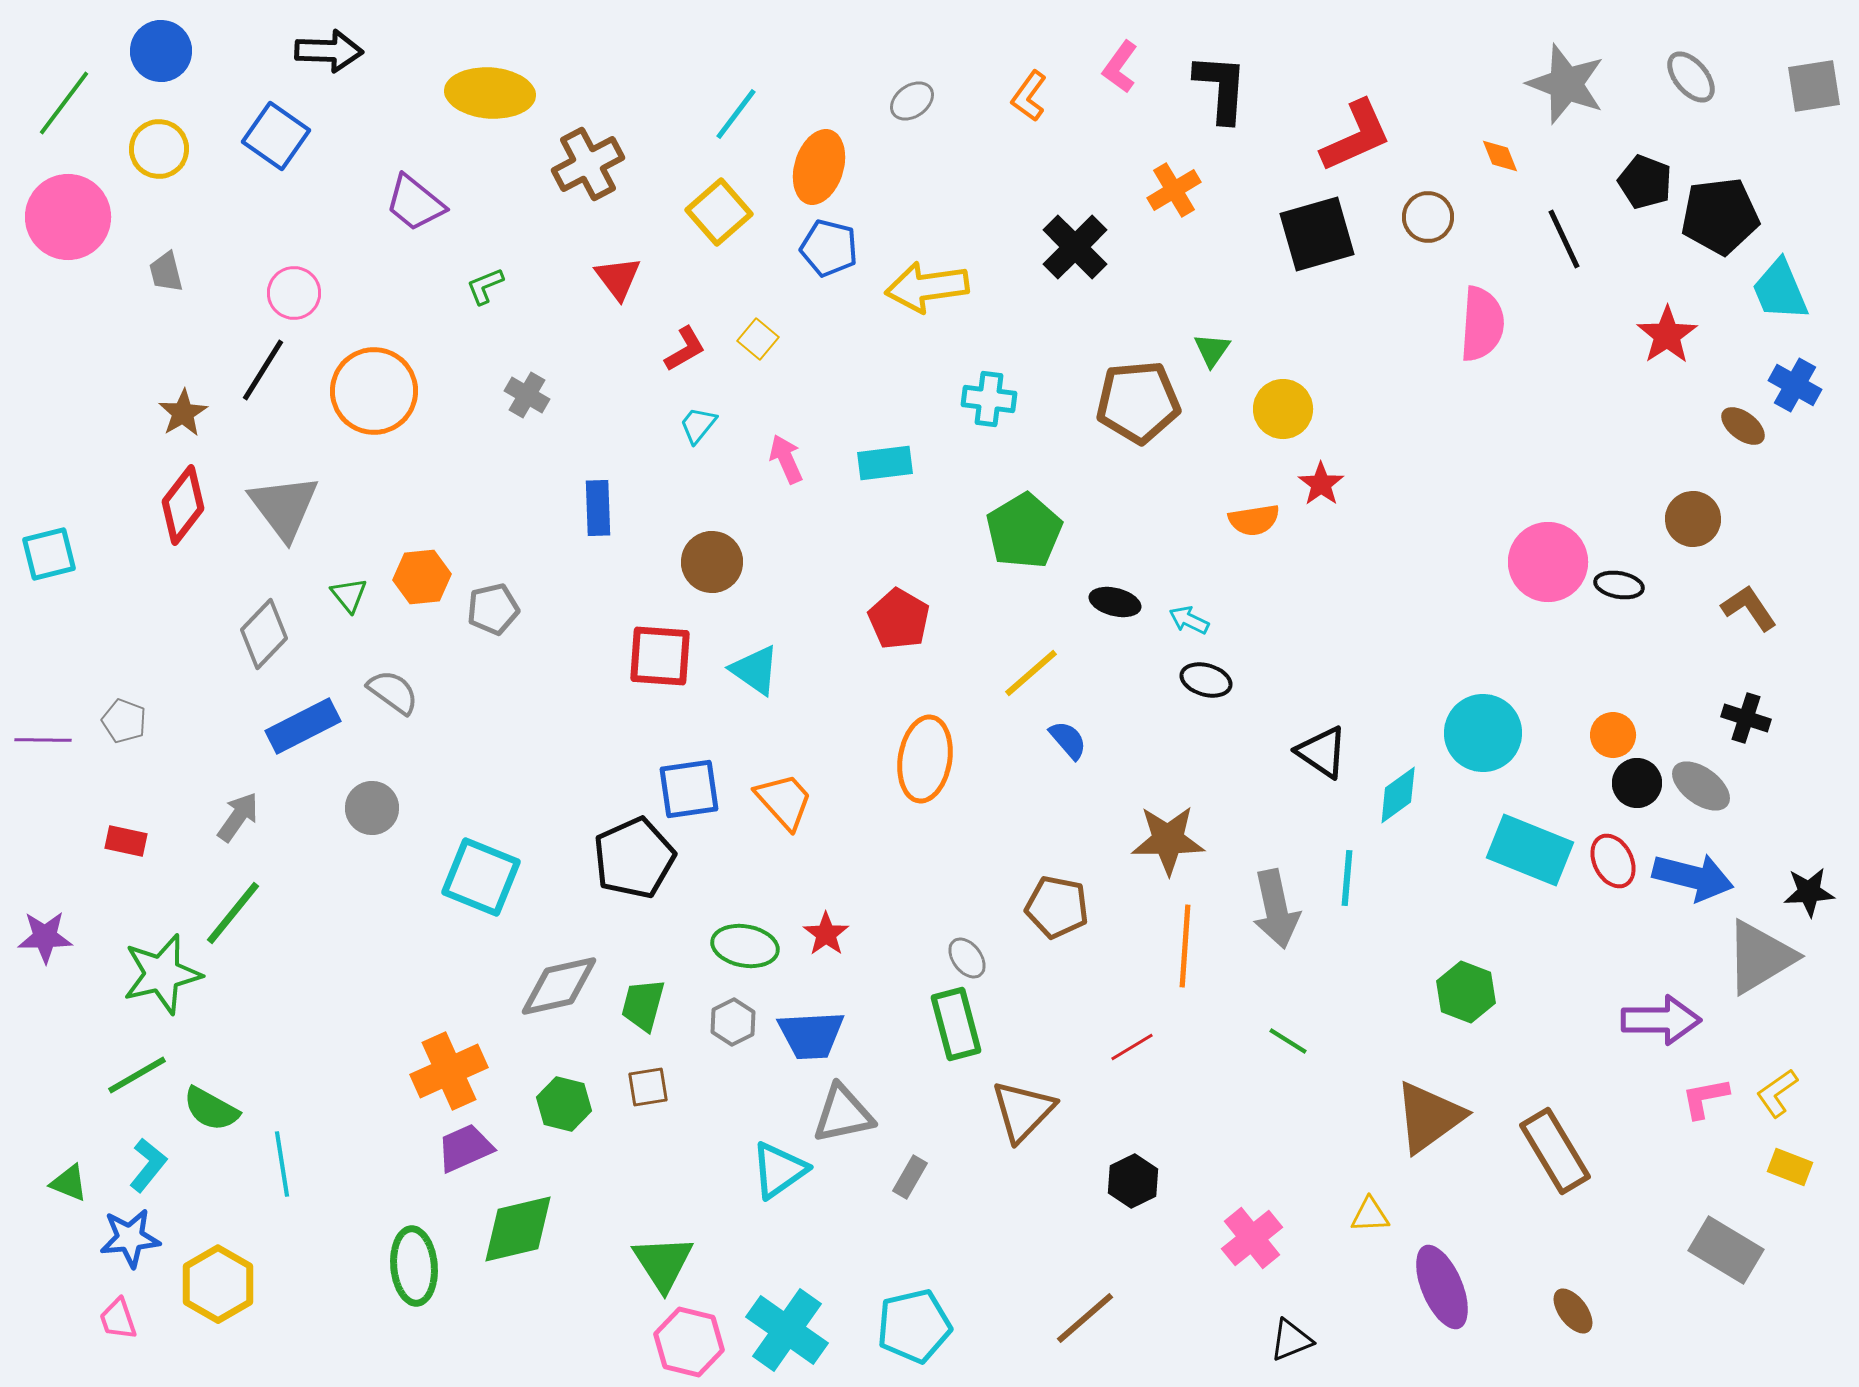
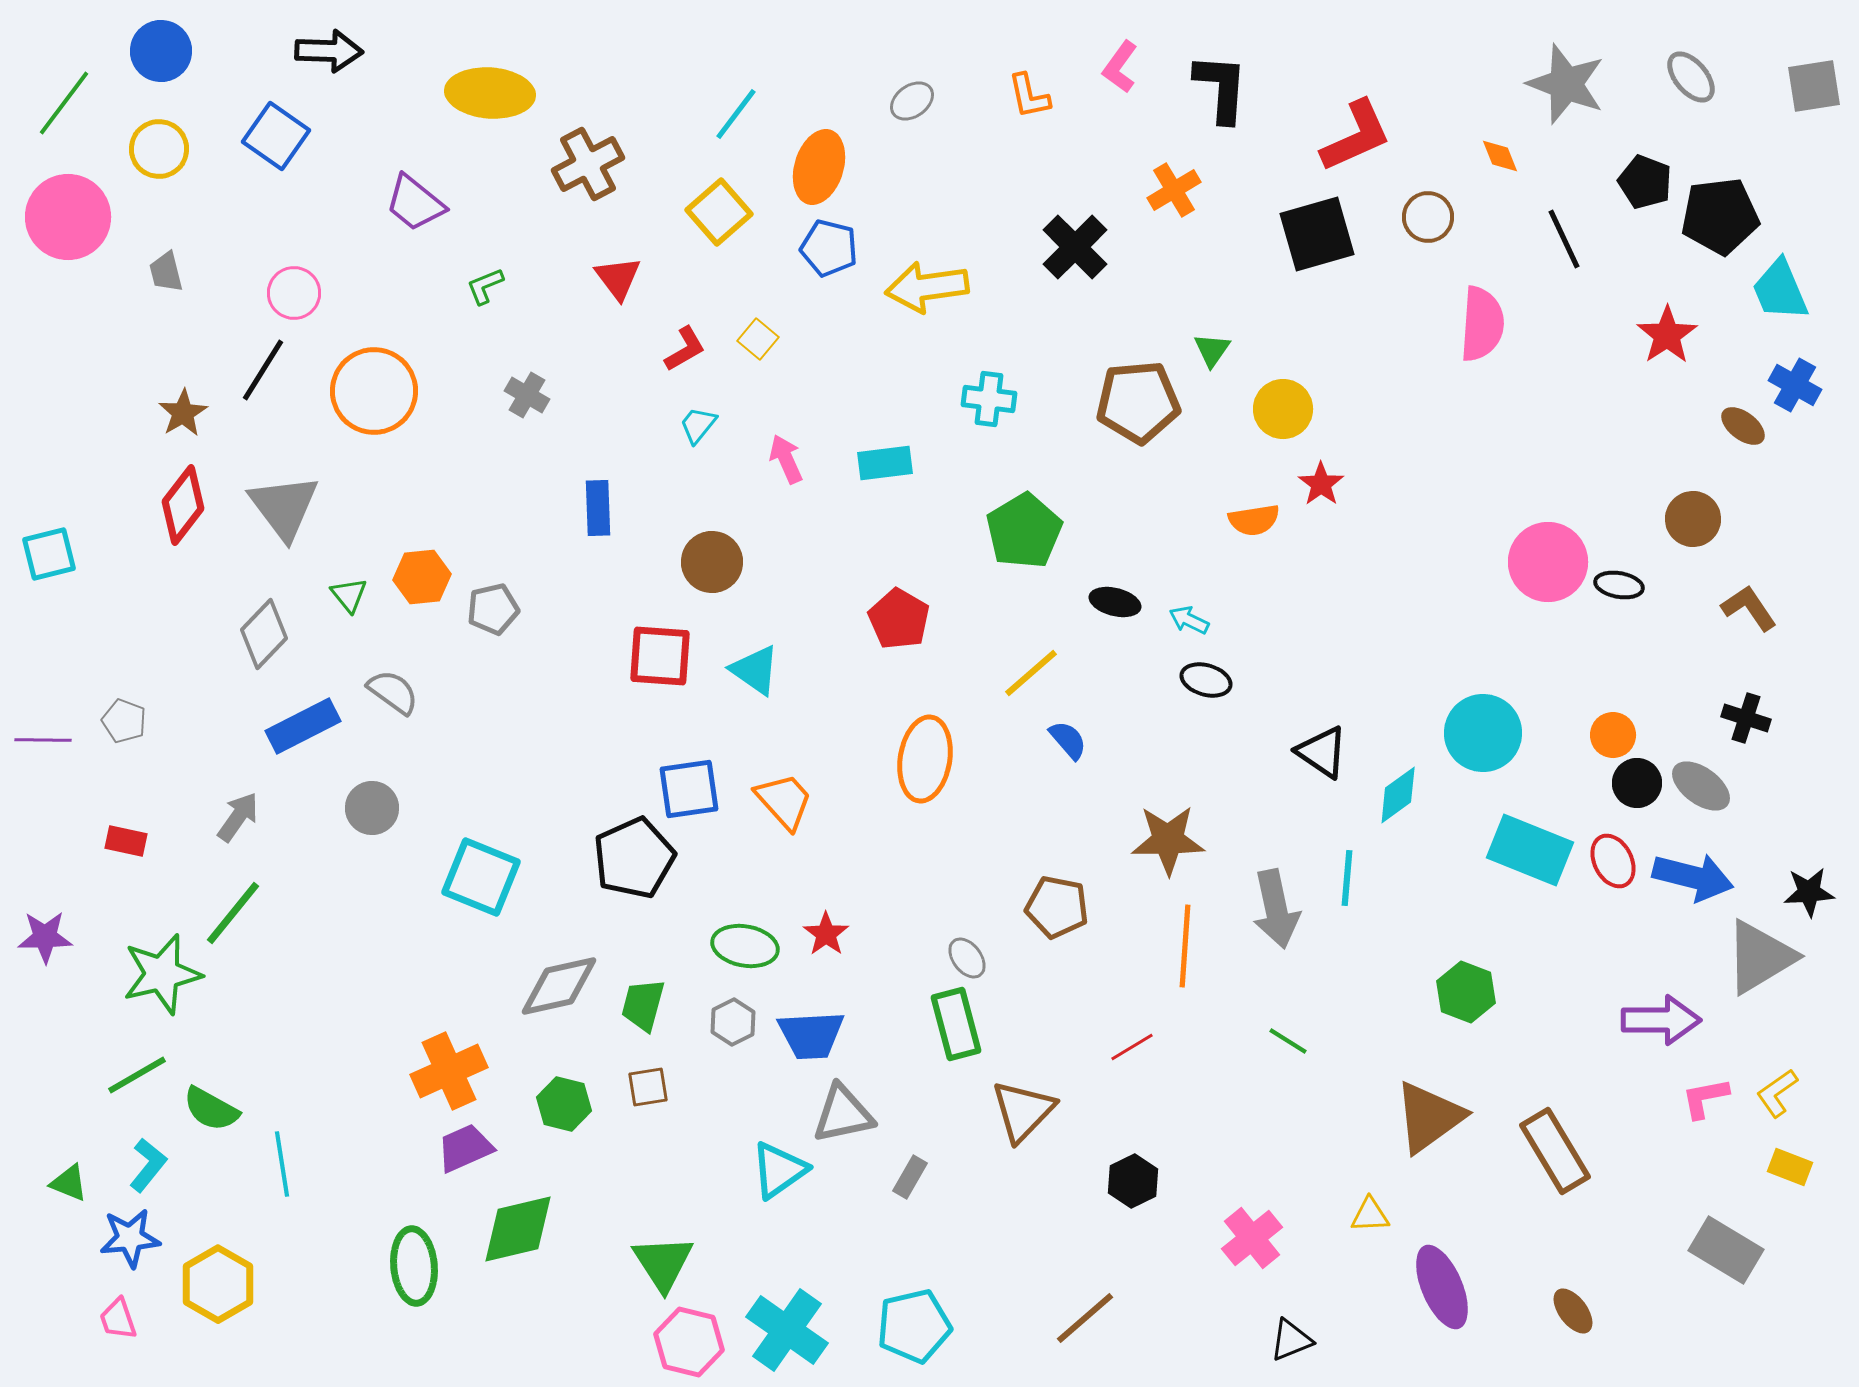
orange L-shape at (1029, 96): rotated 48 degrees counterclockwise
